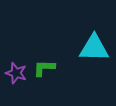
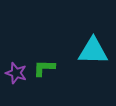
cyan triangle: moved 1 px left, 3 px down
